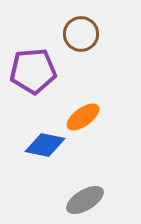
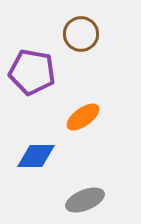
purple pentagon: moved 1 px left, 1 px down; rotated 15 degrees clockwise
blue diamond: moved 9 px left, 11 px down; rotated 12 degrees counterclockwise
gray ellipse: rotated 9 degrees clockwise
